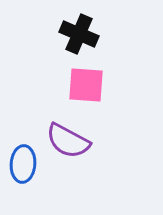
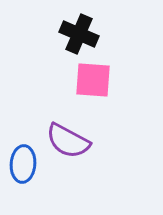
pink square: moved 7 px right, 5 px up
